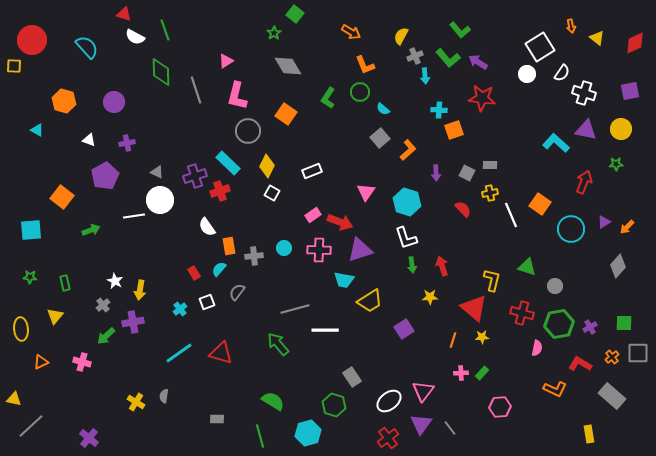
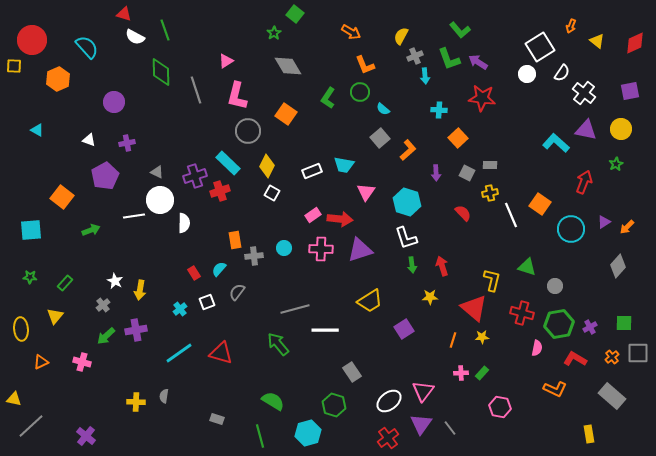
orange arrow at (571, 26): rotated 32 degrees clockwise
yellow triangle at (597, 38): moved 3 px down
green L-shape at (448, 58): moved 1 px right, 1 px down; rotated 20 degrees clockwise
white cross at (584, 93): rotated 20 degrees clockwise
orange hexagon at (64, 101): moved 6 px left, 22 px up; rotated 20 degrees clockwise
orange square at (454, 130): moved 4 px right, 8 px down; rotated 24 degrees counterclockwise
green star at (616, 164): rotated 24 degrees counterclockwise
red semicircle at (463, 209): moved 4 px down
red arrow at (340, 222): moved 3 px up; rotated 15 degrees counterclockwise
white semicircle at (207, 227): moved 23 px left, 4 px up; rotated 144 degrees counterclockwise
orange rectangle at (229, 246): moved 6 px right, 6 px up
pink cross at (319, 250): moved 2 px right, 1 px up
cyan trapezoid at (344, 280): moved 115 px up
green rectangle at (65, 283): rotated 56 degrees clockwise
purple cross at (133, 322): moved 3 px right, 8 px down
red L-shape at (580, 364): moved 5 px left, 5 px up
gray rectangle at (352, 377): moved 5 px up
yellow cross at (136, 402): rotated 30 degrees counterclockwise
pink hexagon at (500, 407): rotated 15 degrees clockwise
gray rectangle at (217, 419): rotated 16 degrees clockwise
purple cross at (89, 438): moved 3 px left, 2 px up
